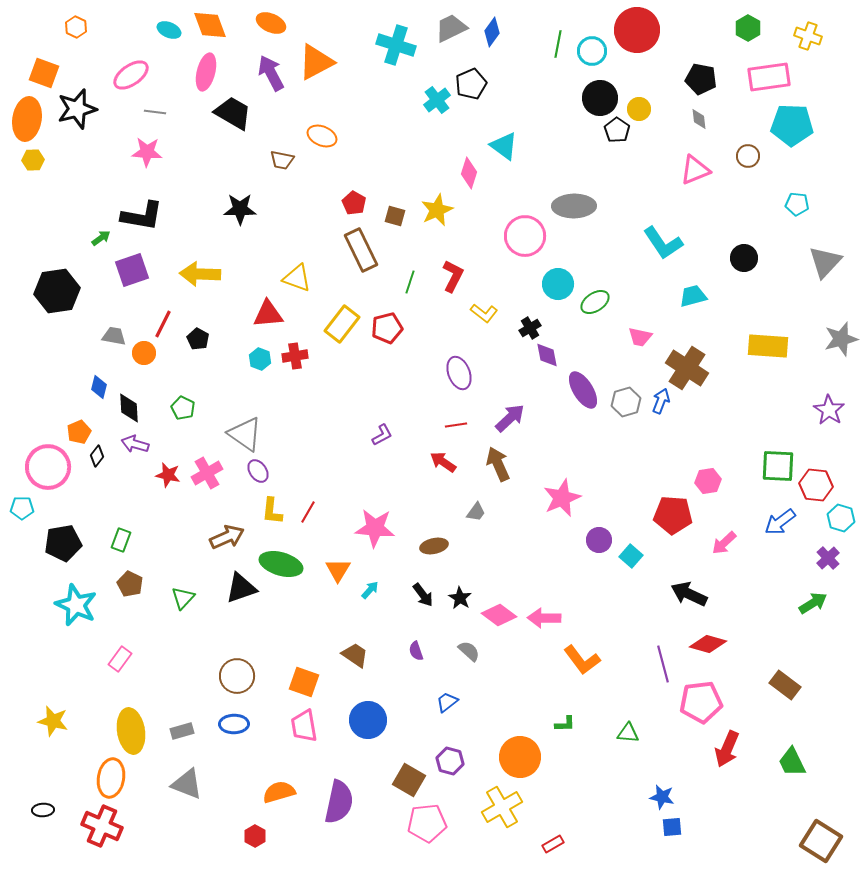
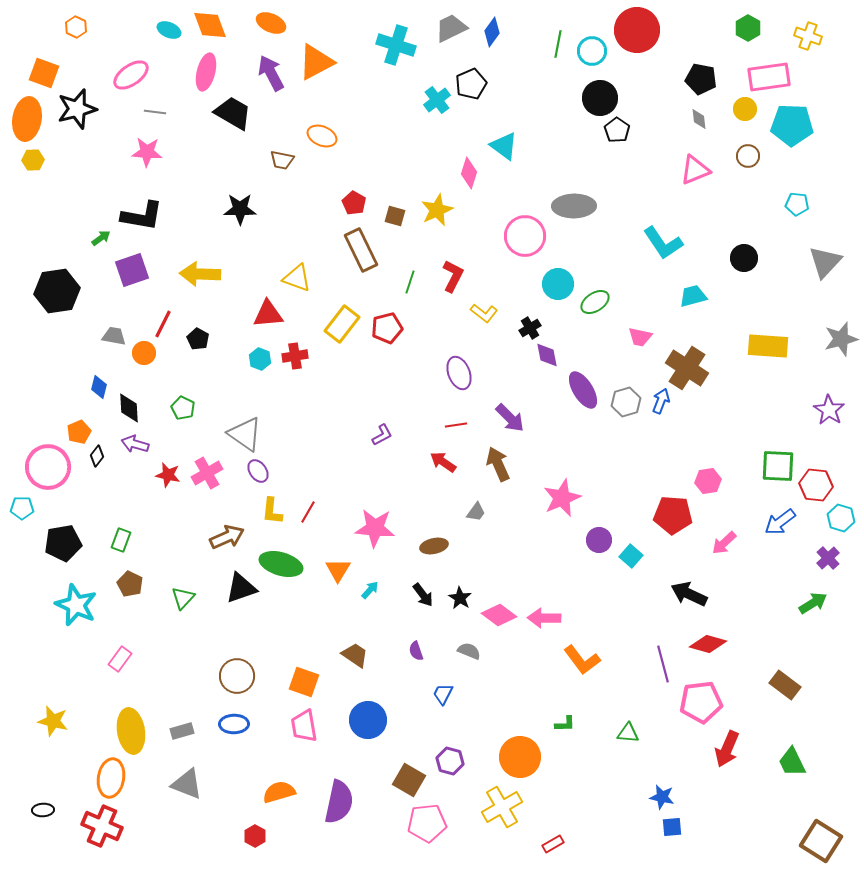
yellow circle at (639, 109): moved 106 px right
purple arrow at (510, 418): rotated 88 degrees clockwise
gray semicircle at (469, 651): rotated 20 degrees counterclockwise
blue trapezoid at (447, 702): moved 4 px left, 8 px up; rotated 25 degrees counterclockwise
